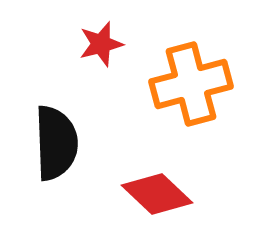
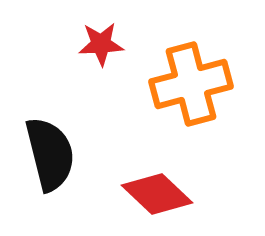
red star: rotated 12 degrees clockwise
black semicircle: moved 6 px left, 11 px down; rotated 12 degrees counterclockwise
